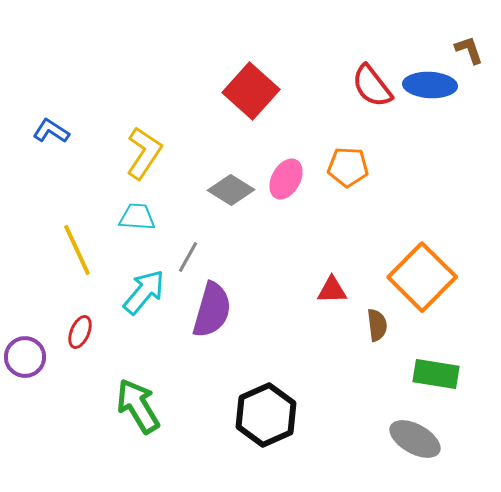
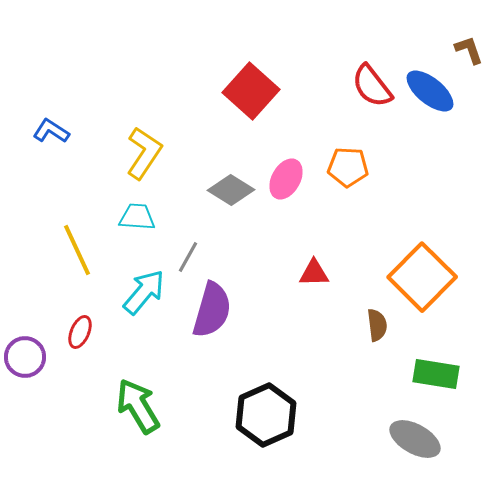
blue ellipse: moved 6 px down; rotated 36 degrees clockwise
red triangle: moved 18 px left, 17 px up
